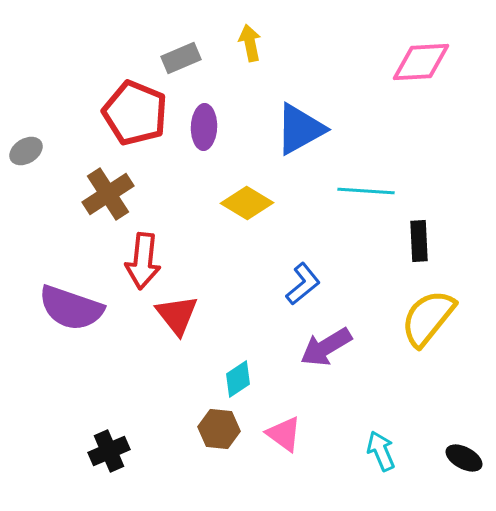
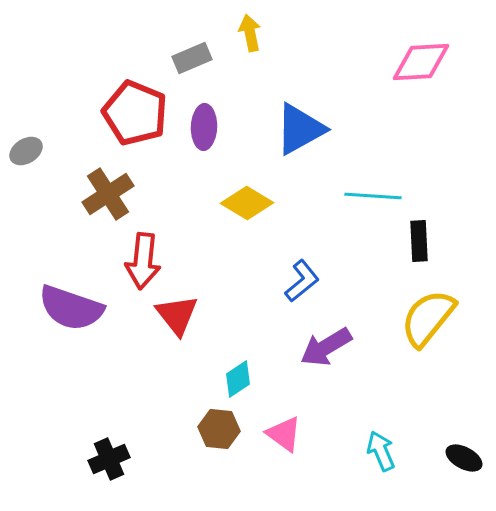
yellow arrow: moved 10 px up
gray rectangle: moved 11 px right
cyan line: moved 7 px right, 5 px down
blue L-shape: moved 1 px left, 3 px up
black cross: moved 8 px down
